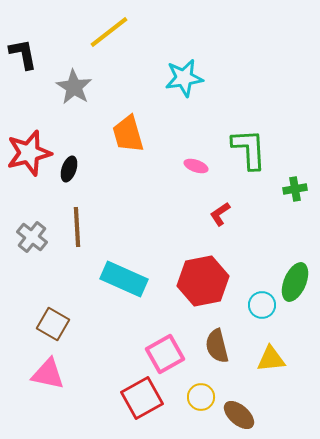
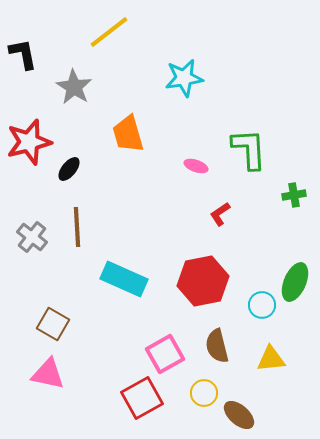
red star: moved 11 px up
black ellipse: rotated 20 degrees clockwise
green cross: moved 1 px left, 6 px down
yellow circle: moved 3 px right, 4 px up
